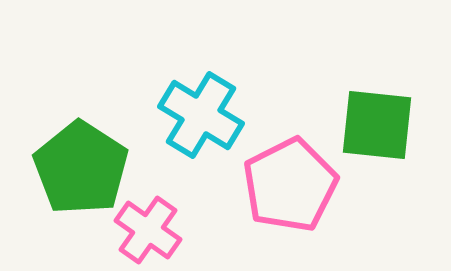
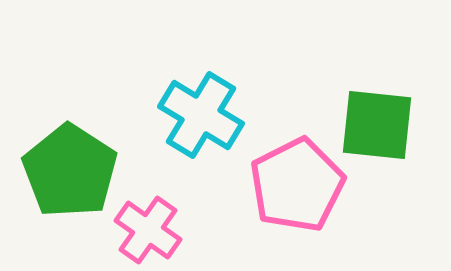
green pentagon: moved 11 px left, 3 px down
pink pentagon: moved 7 px right
